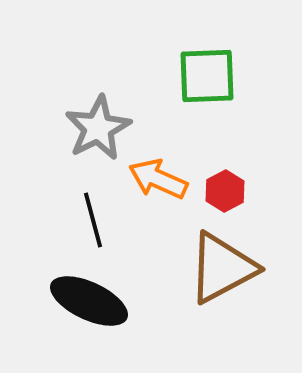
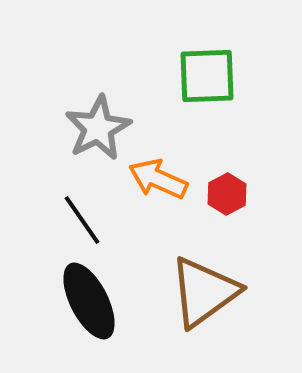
red hexagon: moved 2 px right, 3 px down
black line: moved 11 px left; rotated 20 degrees counterclockwise
brown triangle: moved 18 px left, 24 px down; rotated 8 degrees counterclockwise
black ellipse: rotated 38 degrees clockwise
